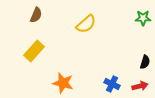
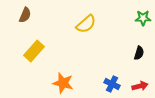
brown semicircle: moved 11 px left
black semicircle: moved 6 px left, 9 px up
